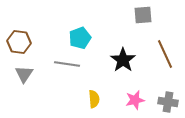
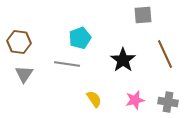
yellow semicircle: rotated 30 degrees counterclockwise
